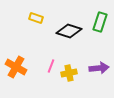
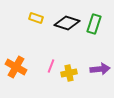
green rectangle: moved 6 px left, 2 px down
black diamond: moved 2 px left, 8 px up
purple arrow: moved 1 px right, 1 px down
